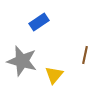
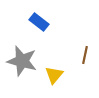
blue rectangle: rotated 72 degrees clockwise
